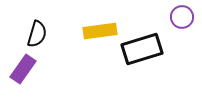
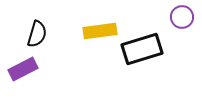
purple rectangle: rotated 28 degrees clockwise
